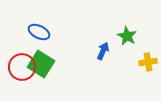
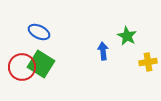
blue arrow: rotated 30 degrees counterclockwise
